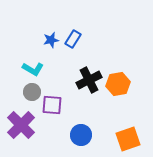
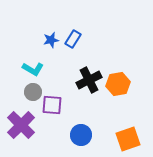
gray circle: moved 1 px right
